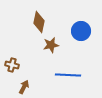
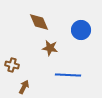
brown diamond: rotated 35 degrees counterclockwise
blue circle: moved 1 px up
brown star: moved 1 px left, 3 px down; rotated 21 degrees clockwise
